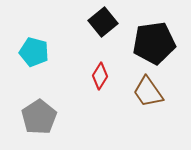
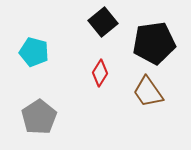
red diamond: moved 3 px up
